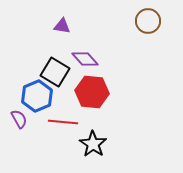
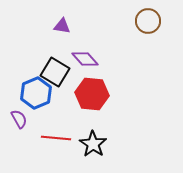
red hexagon: moved 2 px down
blue hexagon: moved 1 px left, 3 px up
red line: moved 7 px left, 16 px down
